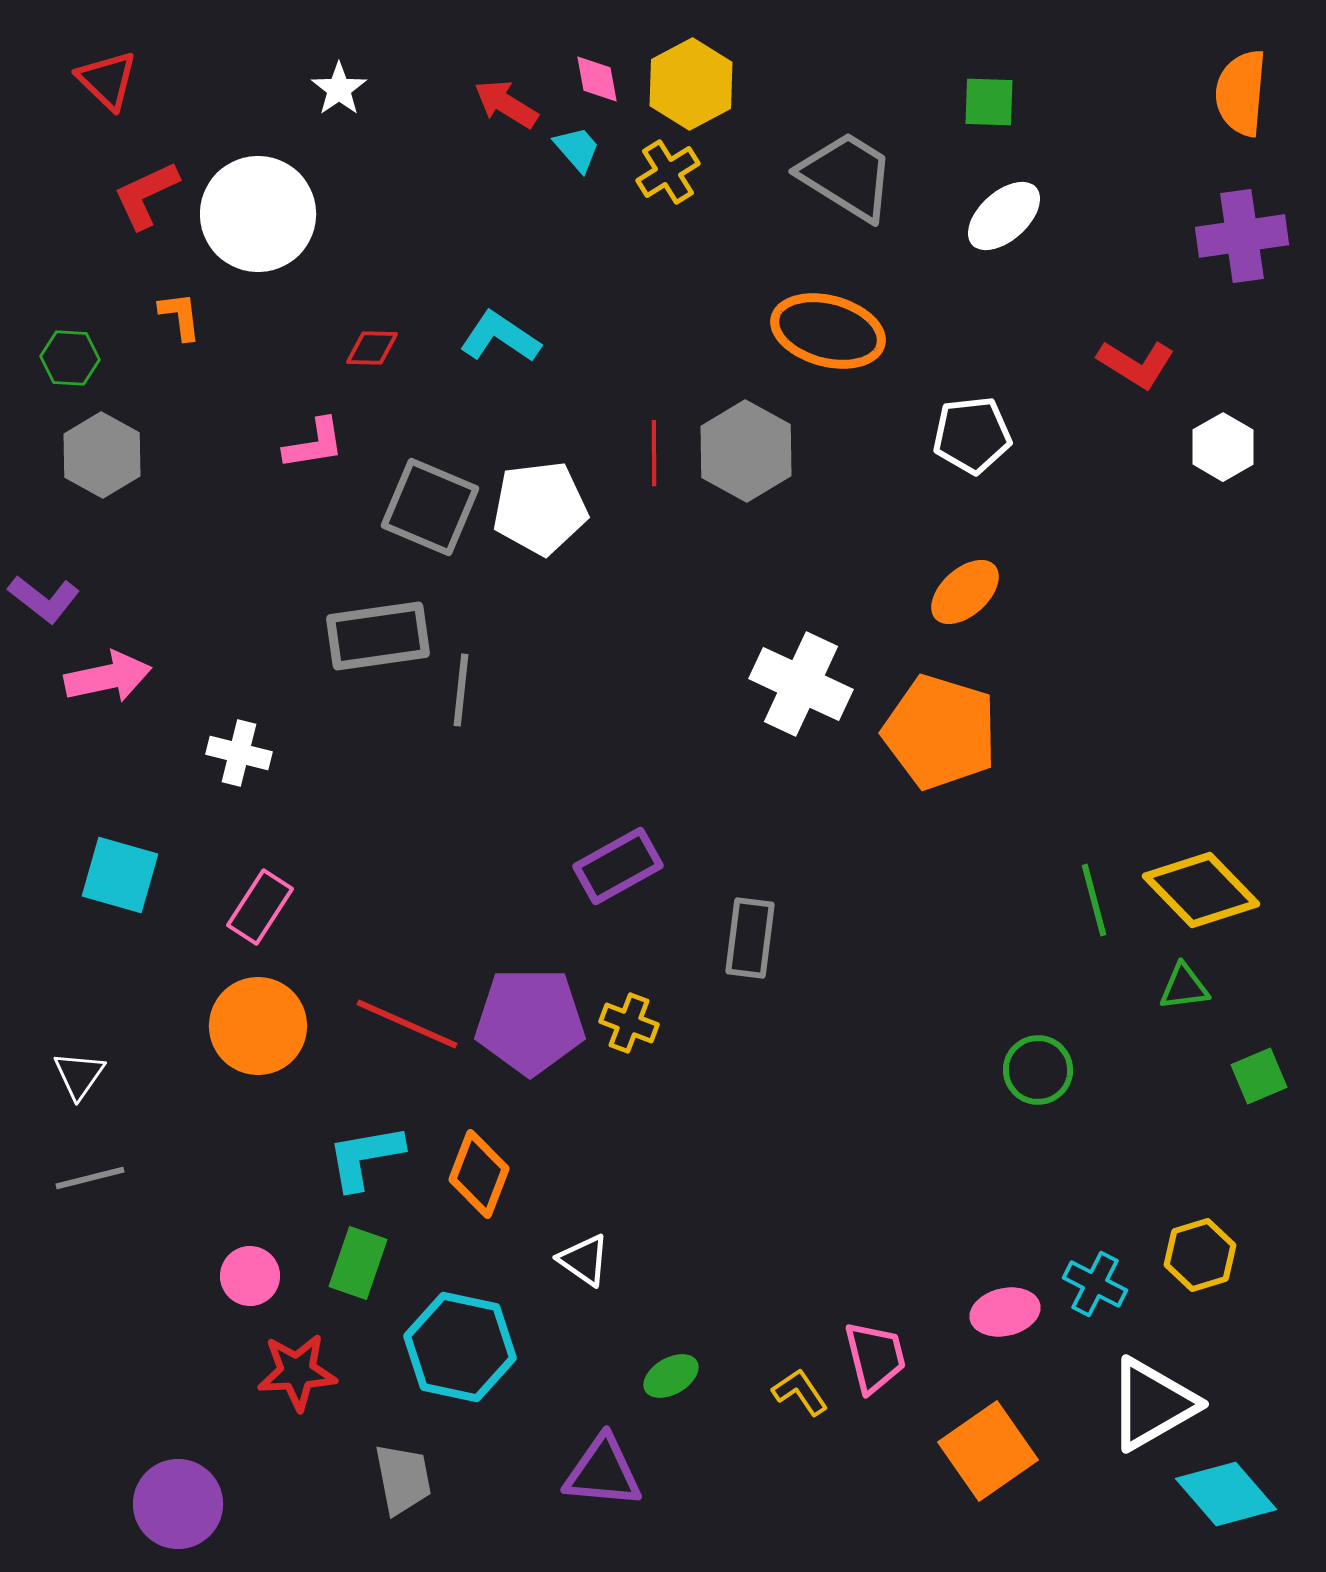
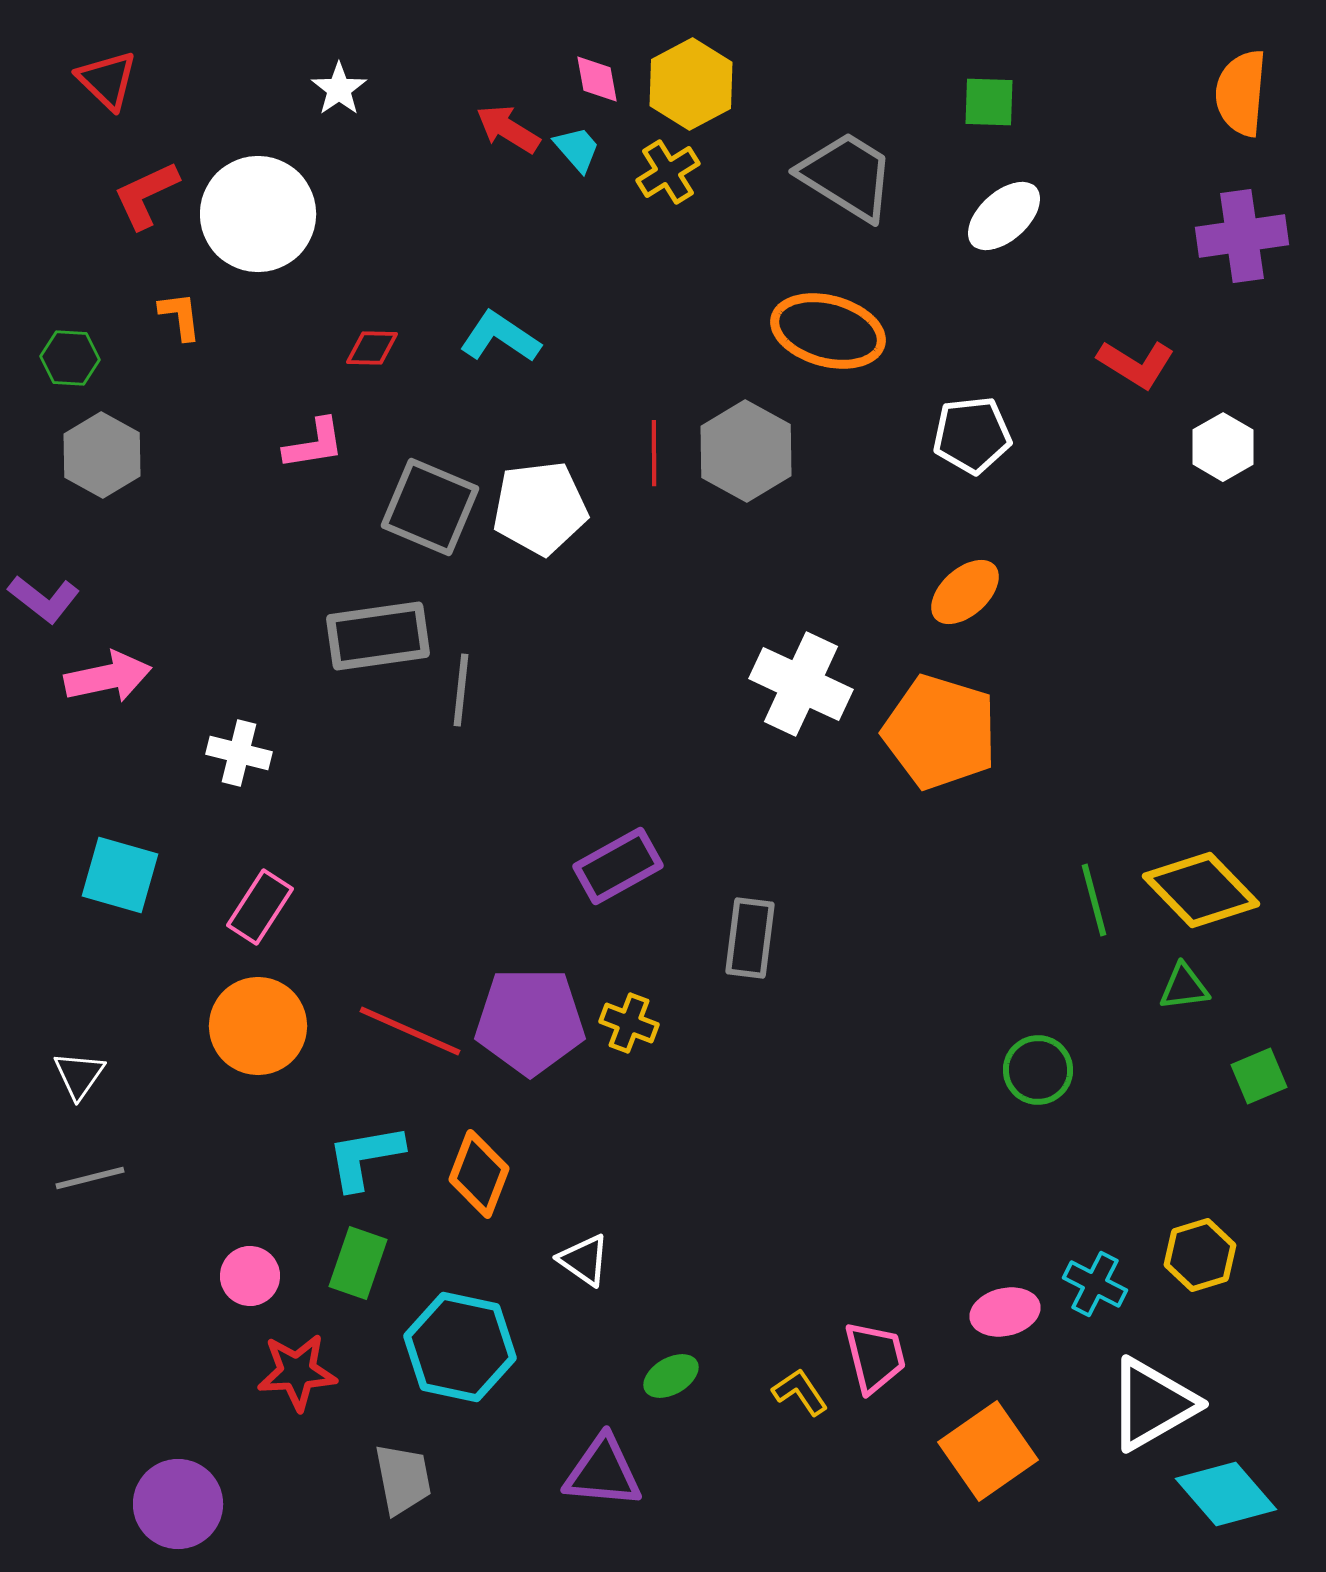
red arrow at (506, 104): moved 2 px right, 25 px down
red line at (407, 1024): moved 3 px right, 7 px down
